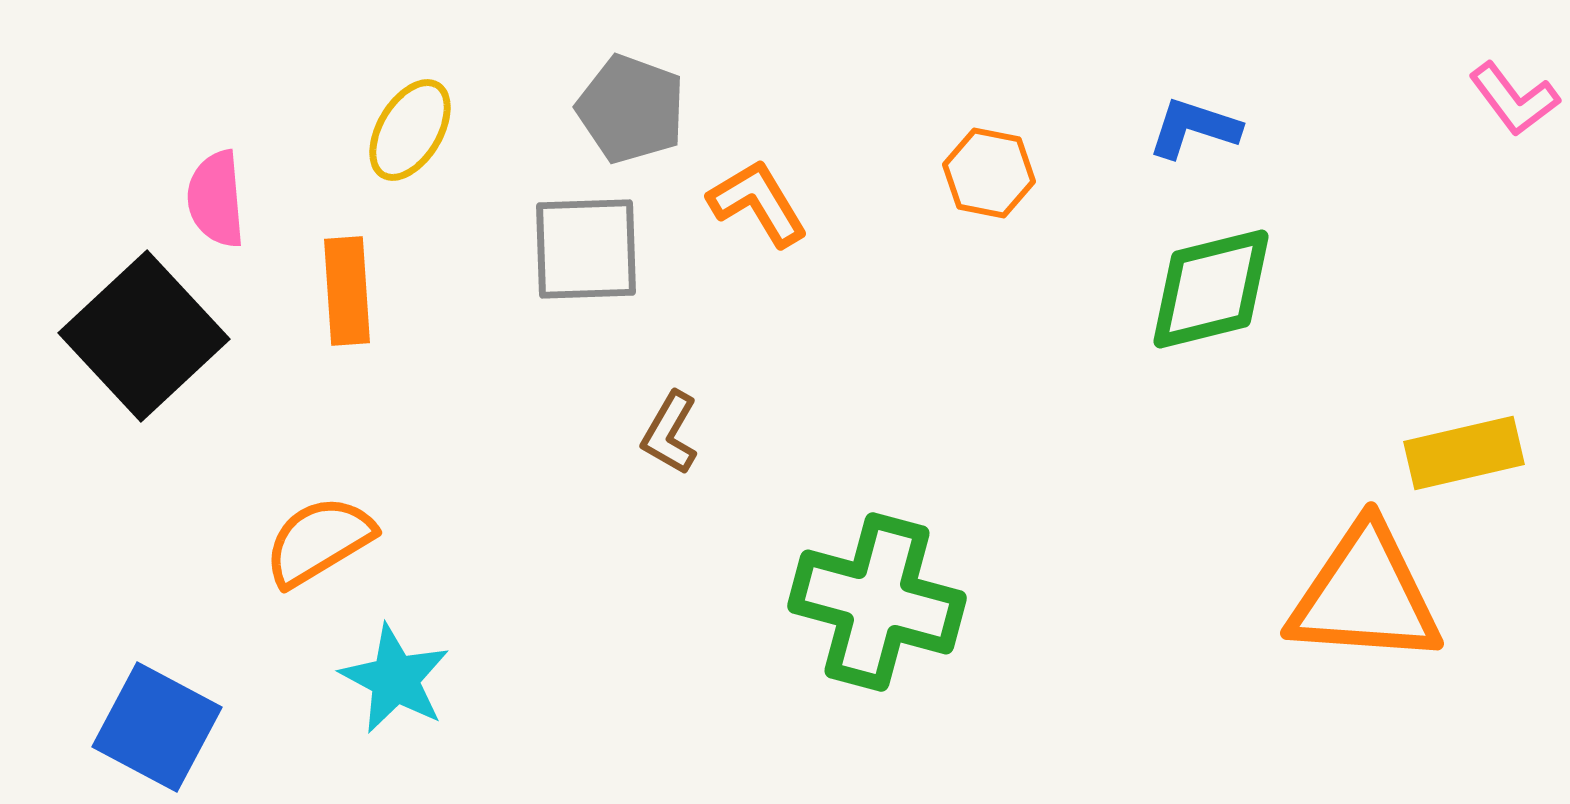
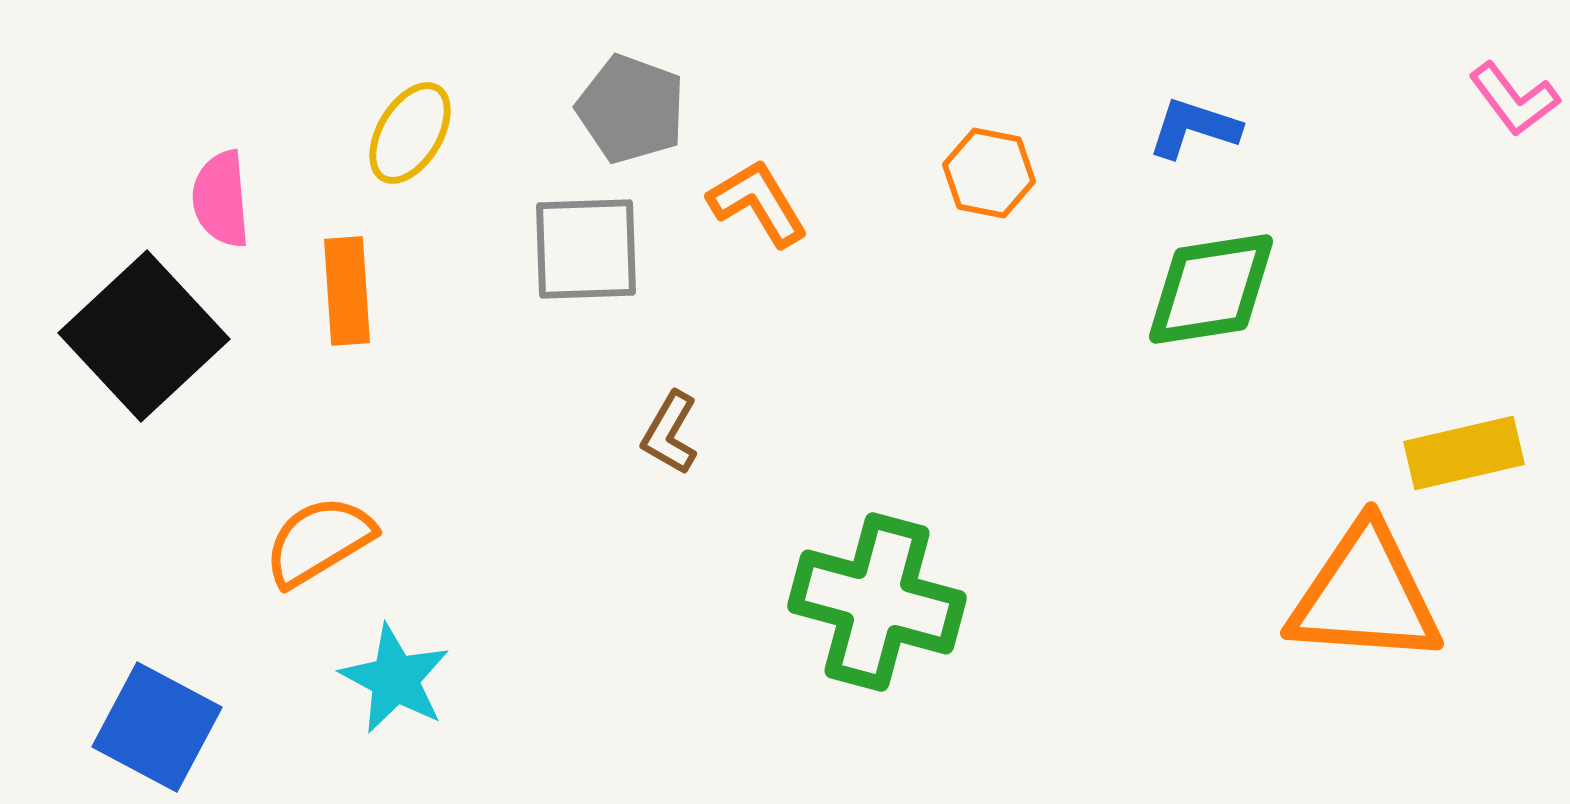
yellow ellipse: moved 3 px down
pink semicircle: moved 5 px right
green diamond: rotated 5 degrees clockwise
